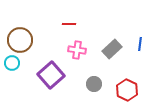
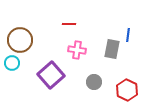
blue line: moved 12 px left, 9 px up
gray rectangle: rotated 36 degrees counterclockwise
gray circle: moved 2 px up
